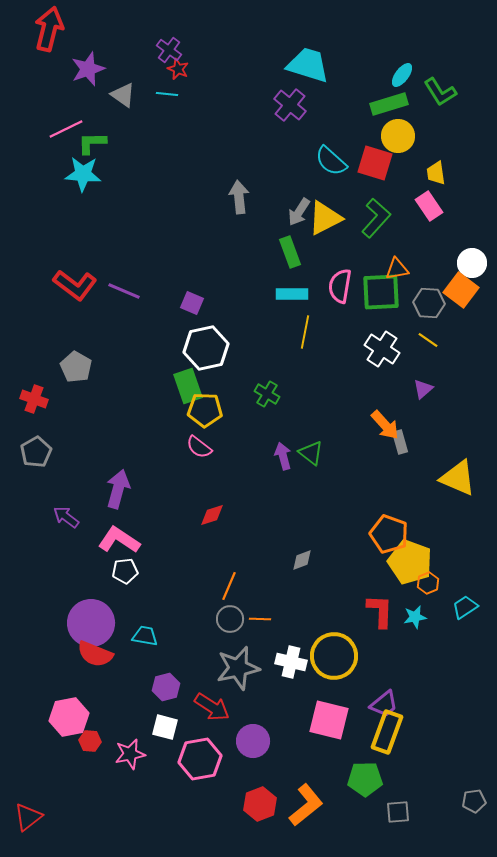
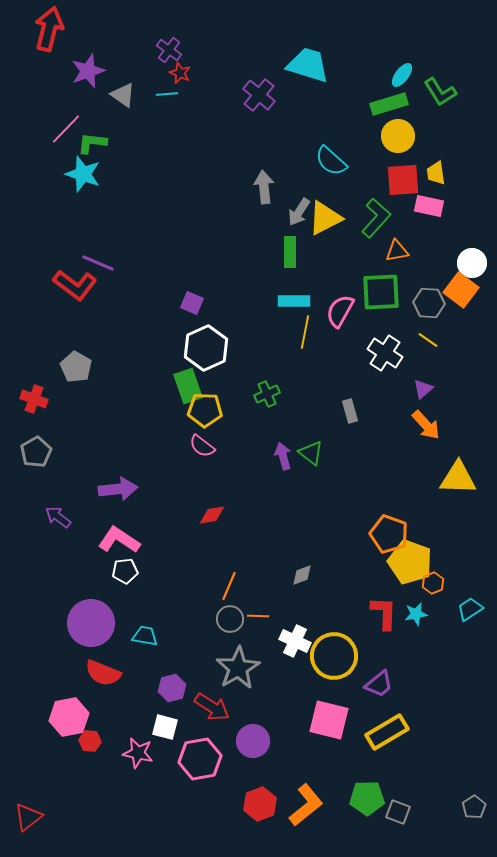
purple star at (88, 69): moved 2 px down
red star at (178, 69): moved 2 px right, 4 px down
cyan line at (167, 94): rotated 10 degrees counterclockwise
purple cross at (290, 105): moved 31 px left, 10 px up
pink line at (66, 129): rotated 20 degrees counterclockwise
green L-shape at (92, 143): rotated 8 degrees clockwise
red square at (375, 163): moved 28 px right, 17 px down; rotated 21 degrees counterclockwise
cyan star at (83, 174): rotated 15 degrees clockwise
gray arrow at (239, 197): moved 25 px right, 10 px up
pink rectangle at (429, 206): rotated 44 degrees counterclockwise
green rectangle at (290, 252): rotated 20 degrees clockwise
orange triangle at (397, 269): moved 18 px up
pink semicircle at (340, 286): moved 25 px down; rotated 20 degrees clockwise
purple line at (124, 291): moved 26 px left, 28 px up
cyan rectangle at (292, 294): moved 2 px right, 7 px down
white hexagon at (206, 348): rotated 12 degrees counterclockwise
white cross at (382, 349): moved 3 px right, 4 px down
green cross at (267, 394): rotated 35 degrees clockwise
orange arrow at (385, 425): moved 41 px right
gray rectangle at (400, 442): moved 50 px left, 31 px up
pink semicircle at (199, 447): moved 3 px right, 1 px up
yellow triangle at (458, 478): rotated 21 degrees counterclockwise
purple arrow at (118, 489): rotated 69 degrees clockwise
red diamond at (212, 515): rotated 8 degrees clockwise
purple arrow at (66, 517): moved 8 px left
gray diamond at (302, 560): moved 15 px down
orange hexagon at (428, 583): moved 5 px right
cyan trapezoid at (465, 607): moved 5 px right, 2 px down
red L-shape at (380, 611): moved 4 px right, 2 px down
cyan star at (415, 617): moved 1 px right, 3 px up
orange line at (260, 619): moved 2 px left, 3 px up
red semicircle at (95, 654): moved 8 px right, 19 px down
white cross at (291, 662): moved 4 px right, 21 px up; rotated 12 degrees clockwise
gray star at (238, 668): rotated 18 degrees counterclockwise
purple hexagon at (166, 687): moved 6 px right, 1 px down
purple trapezoid at (384, 704): moved 5 px left, 20 px up
yellow rectangle at (387, 732): rotated 39 degrees clockwise
pink star at (130, 754): moved 8 px right, 1 px up; rotated 24 degrees clockwise
green pentagon at (365, 779): moved 2 px right, 19 px down
gray pentagon at (474, 801): moved 6 px down; rotated 25 degrees counterclockwise
gray square at (398, 812): rotated 25 degrees clockwise
